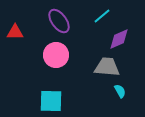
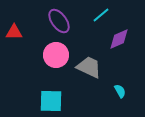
cyan line: moved 1 px left, 1 px up
red triangle: moved 1 px left
gray trapezoid: moved 18 px left; rotated 20 degrees clockwise
